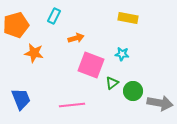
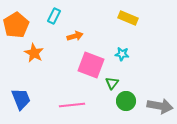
yellow rectangle: rotated 12 degrees clockwise
orange pentagon: rotated 15 degrees counterclockwise
orange arrow: moved 1 px left, 2 px up
orange star: rotated 18 degrees clockwise
green triangle: rotated 16 degrees counterclockwise
green circle: moved 7 px left, 10 px down
gray arrow: moved 3 px down
